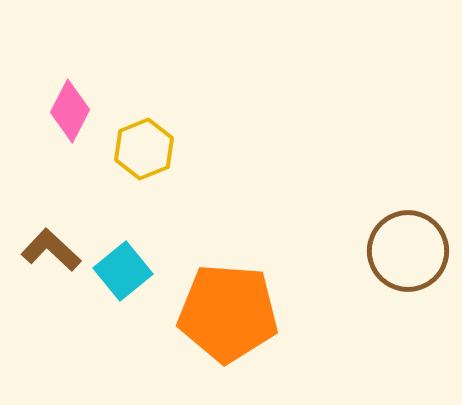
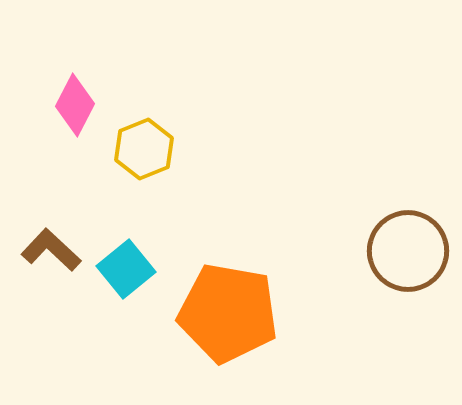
pink diamond: moved 5 px right, 6 px up
cyan square: moved 3 px right, 2 px up
orange pentagon: rotated 6 degrees clockwise
